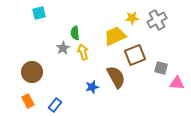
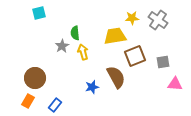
gray cross: moved 1 px right; rotated 24 degrees counterclockwise
yellow trapezoid: rotated 15 degrees clockwise
gray star: moved 1 px left, 2 px up
brown square: moved 1 px down
gray square: moved 2 px right, 6 px up; rotated 24 degrees counterclockwise
brown circle: moved 3 px right, 6 px down
pink triangle: moved 2 px left, 1 px down
orange rectangle: rotated 56 degrees clockwise
